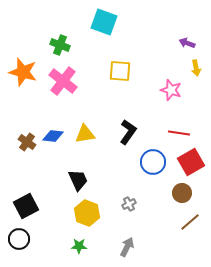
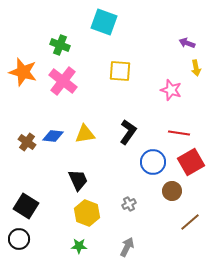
brown circle: moved 10 px left, 2 px up
black square: rotated 30 degrees counterclockwise
